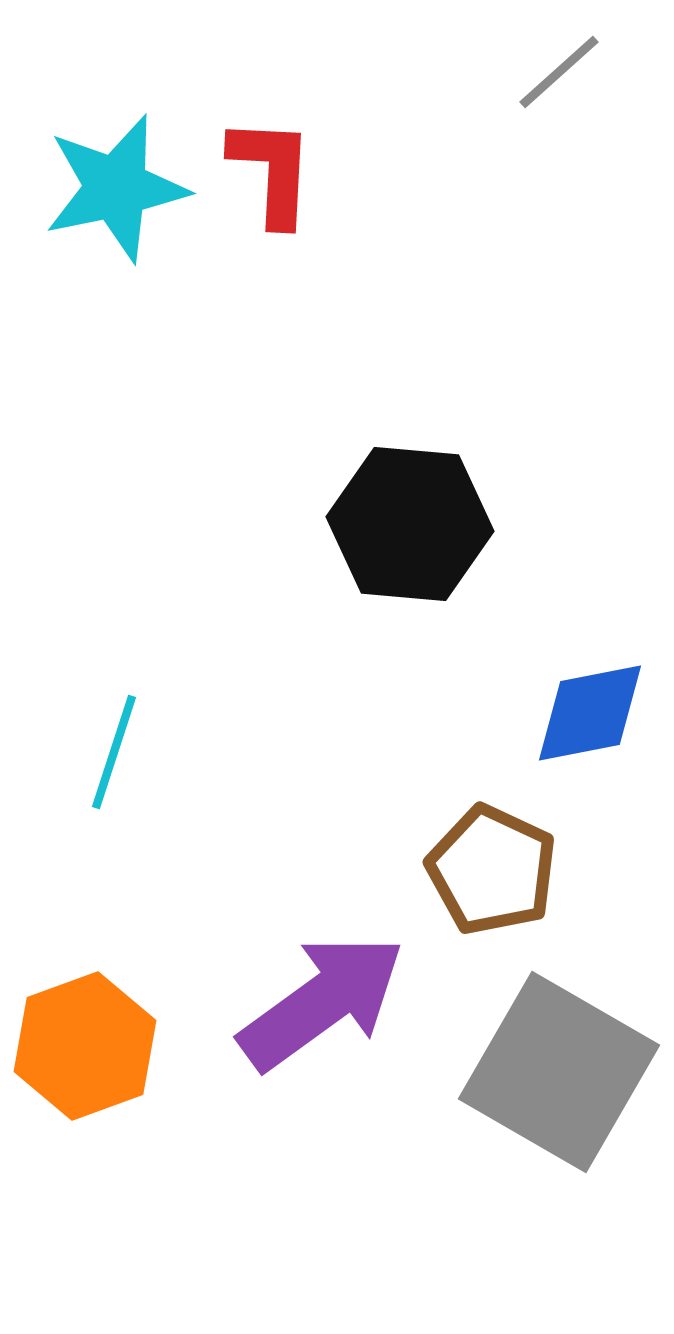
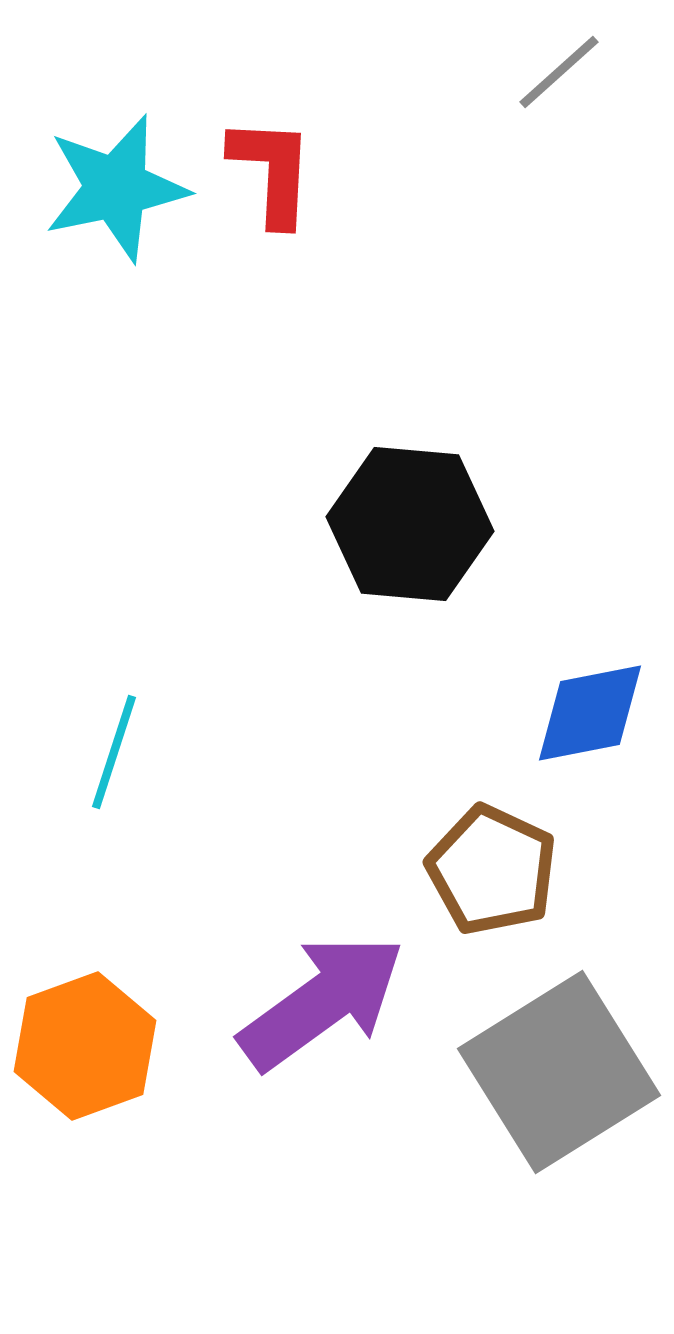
gray square: rotated 28 degrees clockwise
